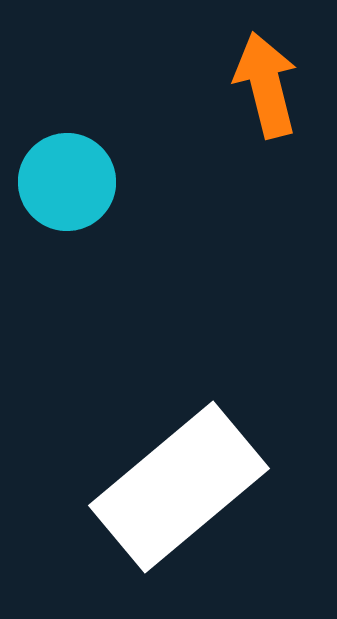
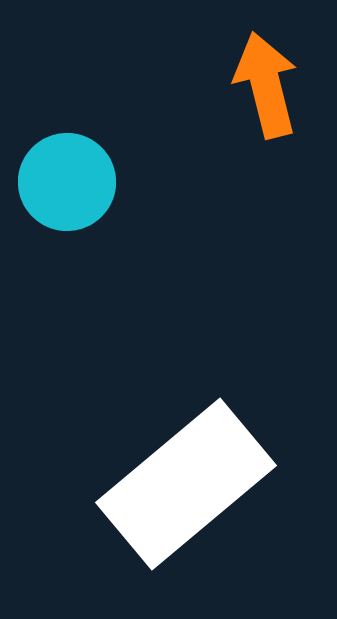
white rectangle: moved 7 px right, 3 px up
